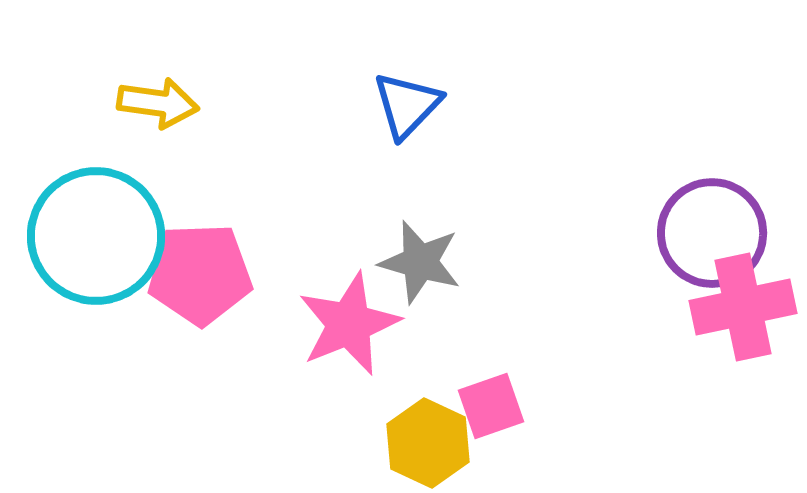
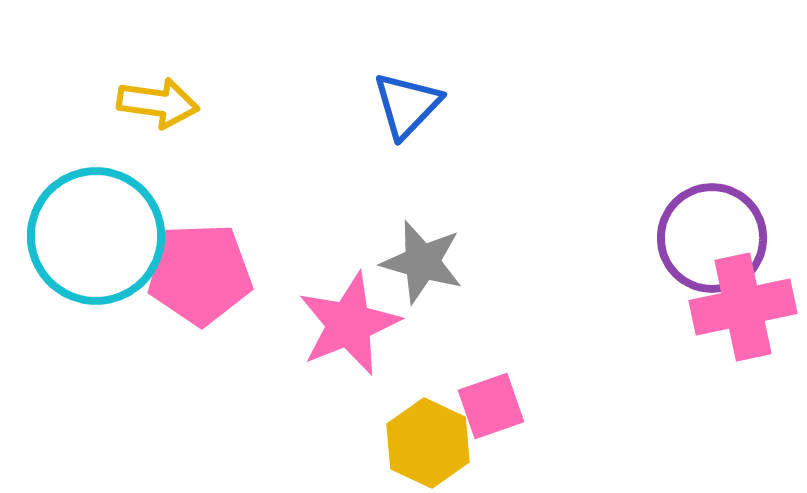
purple circle: moved 5 px down
gray star: moved 2 px right
